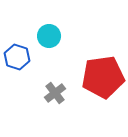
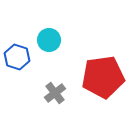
cyan circle: moved 4 px down
